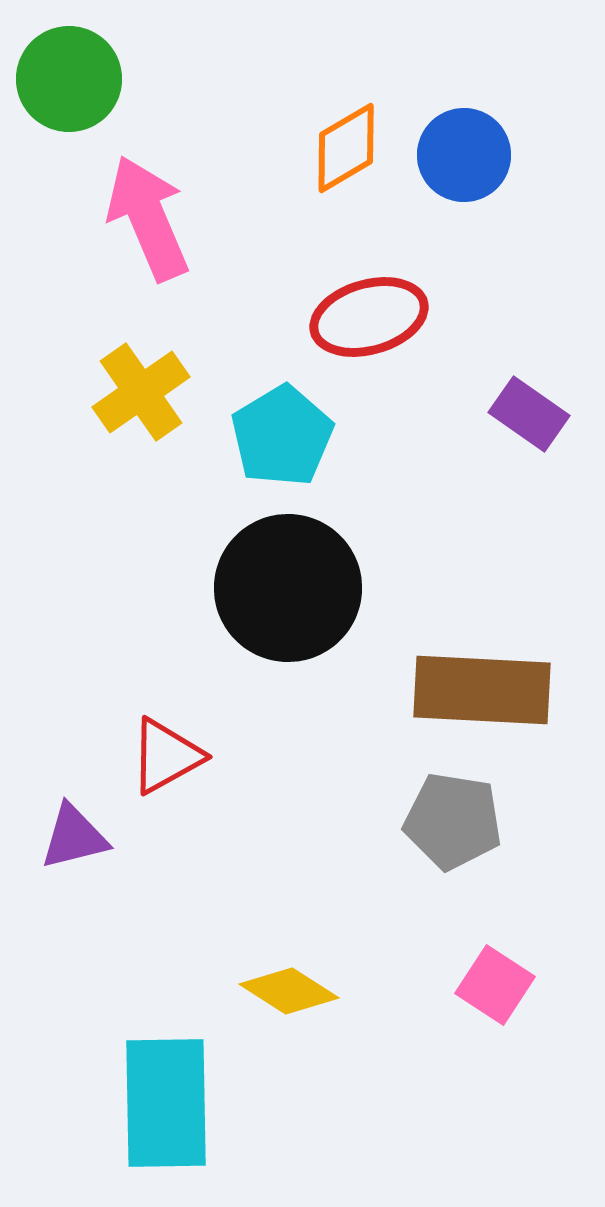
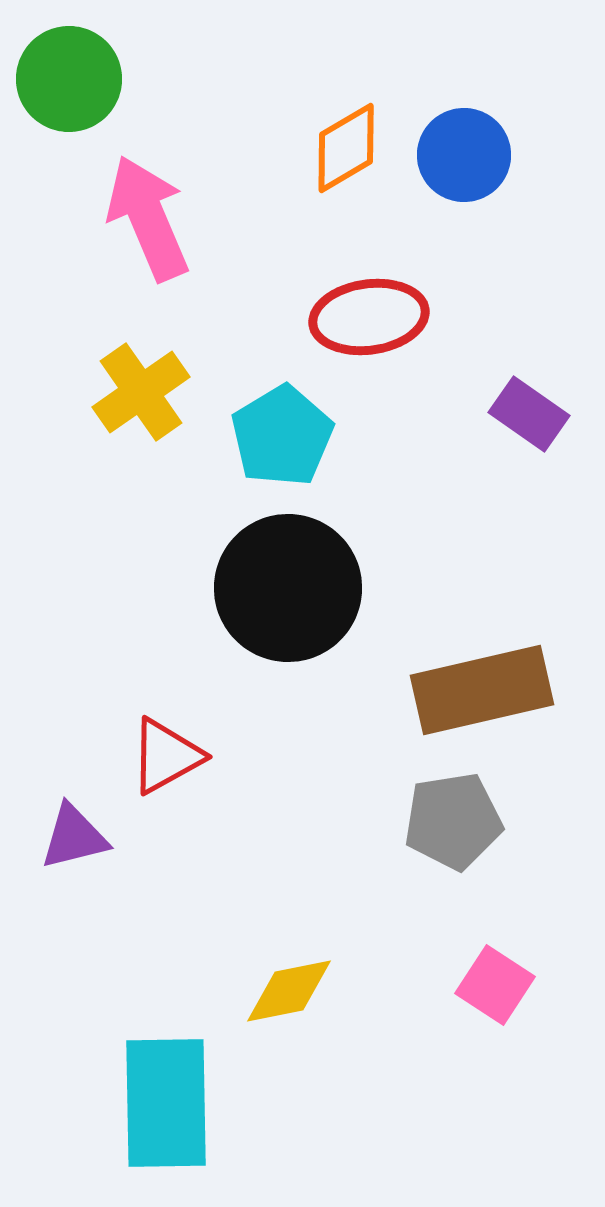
red ellipse: rotated 8 degrees clockwise
brown rectangle: rotated 16 degrees counterclockwise
gray pentagon: rotated 18 degrees counterclockwise
yellow diamond: rotated 44 degrees counterclockwise
